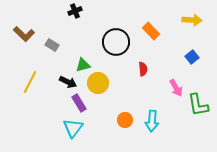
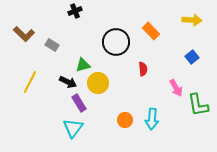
cyan arrow: moved 2 px up
